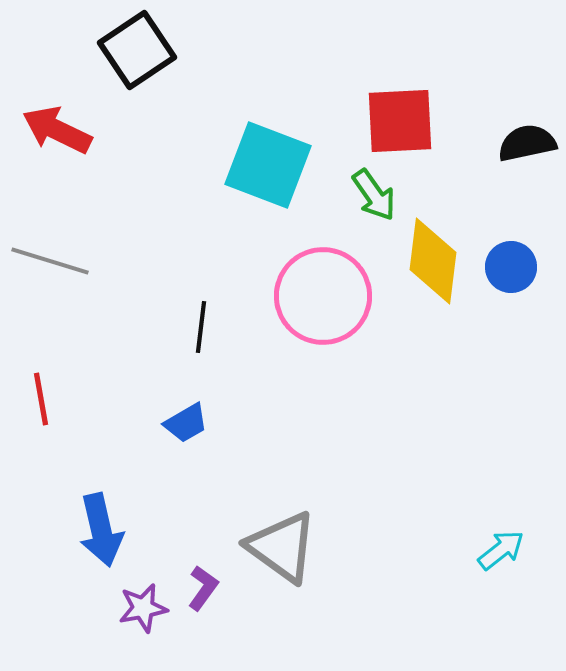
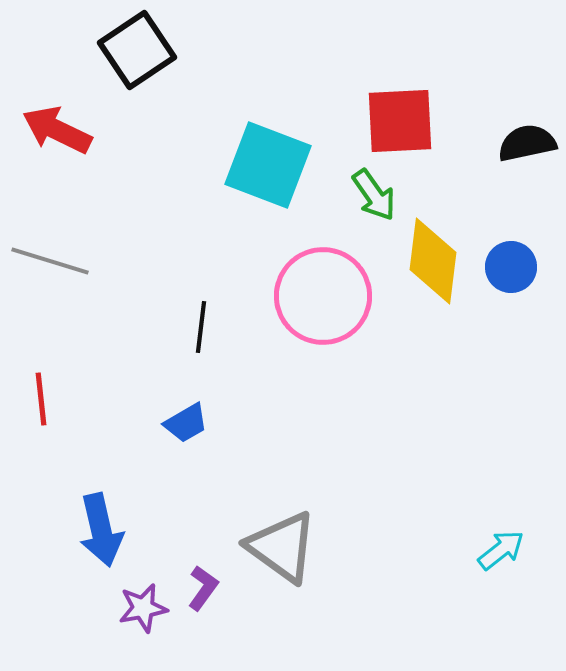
red line: rotated 4 degrees clockwise
